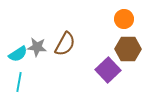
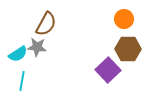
brown semicircle: moved 19 px left, 20 px up
cyan line: moved 3 px right, 1 px up
